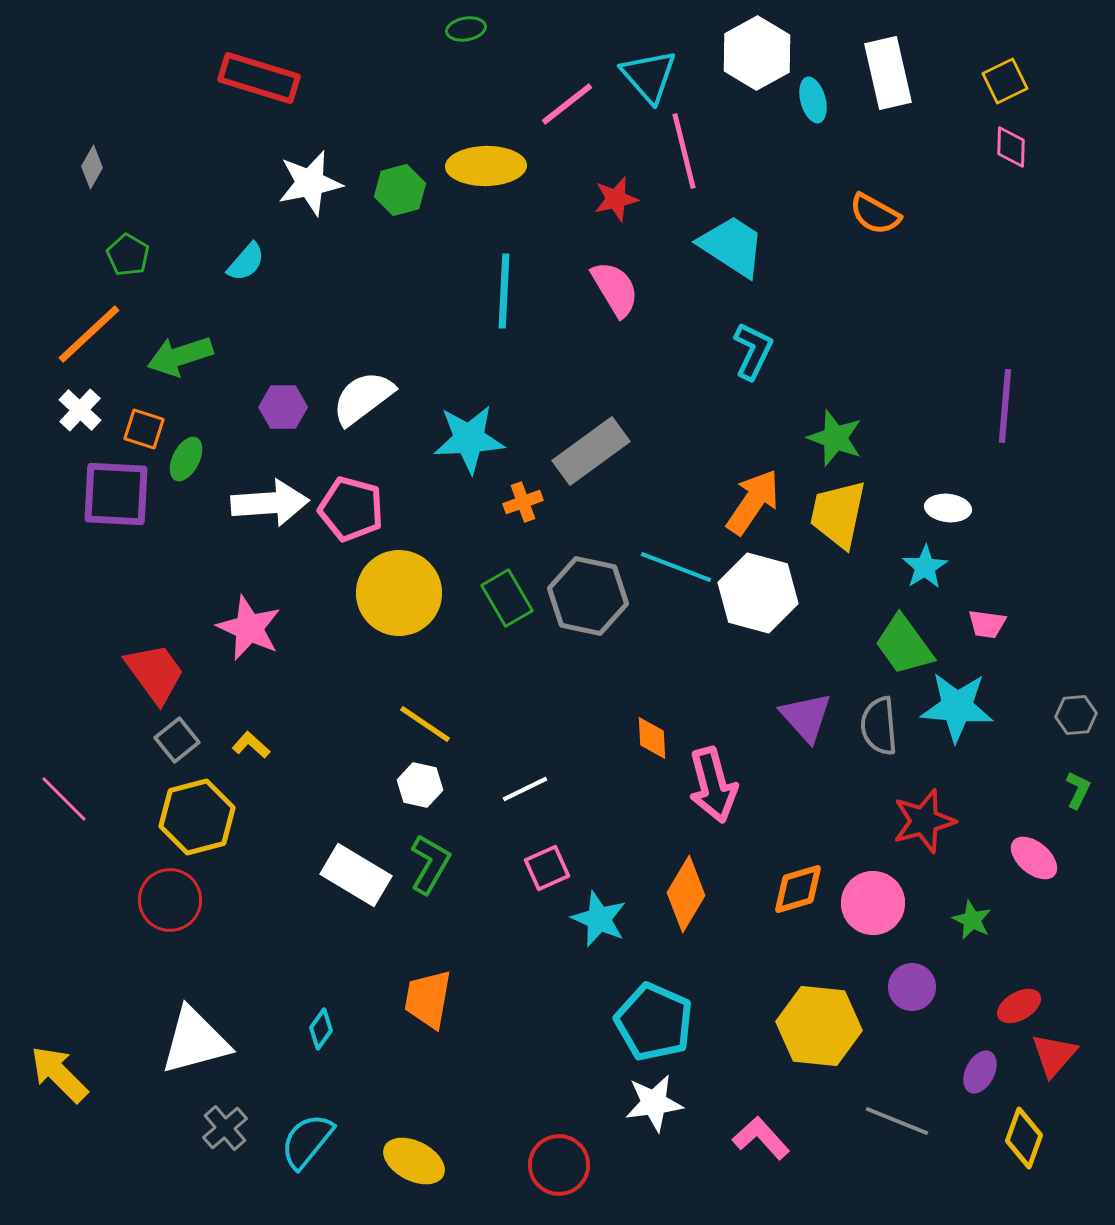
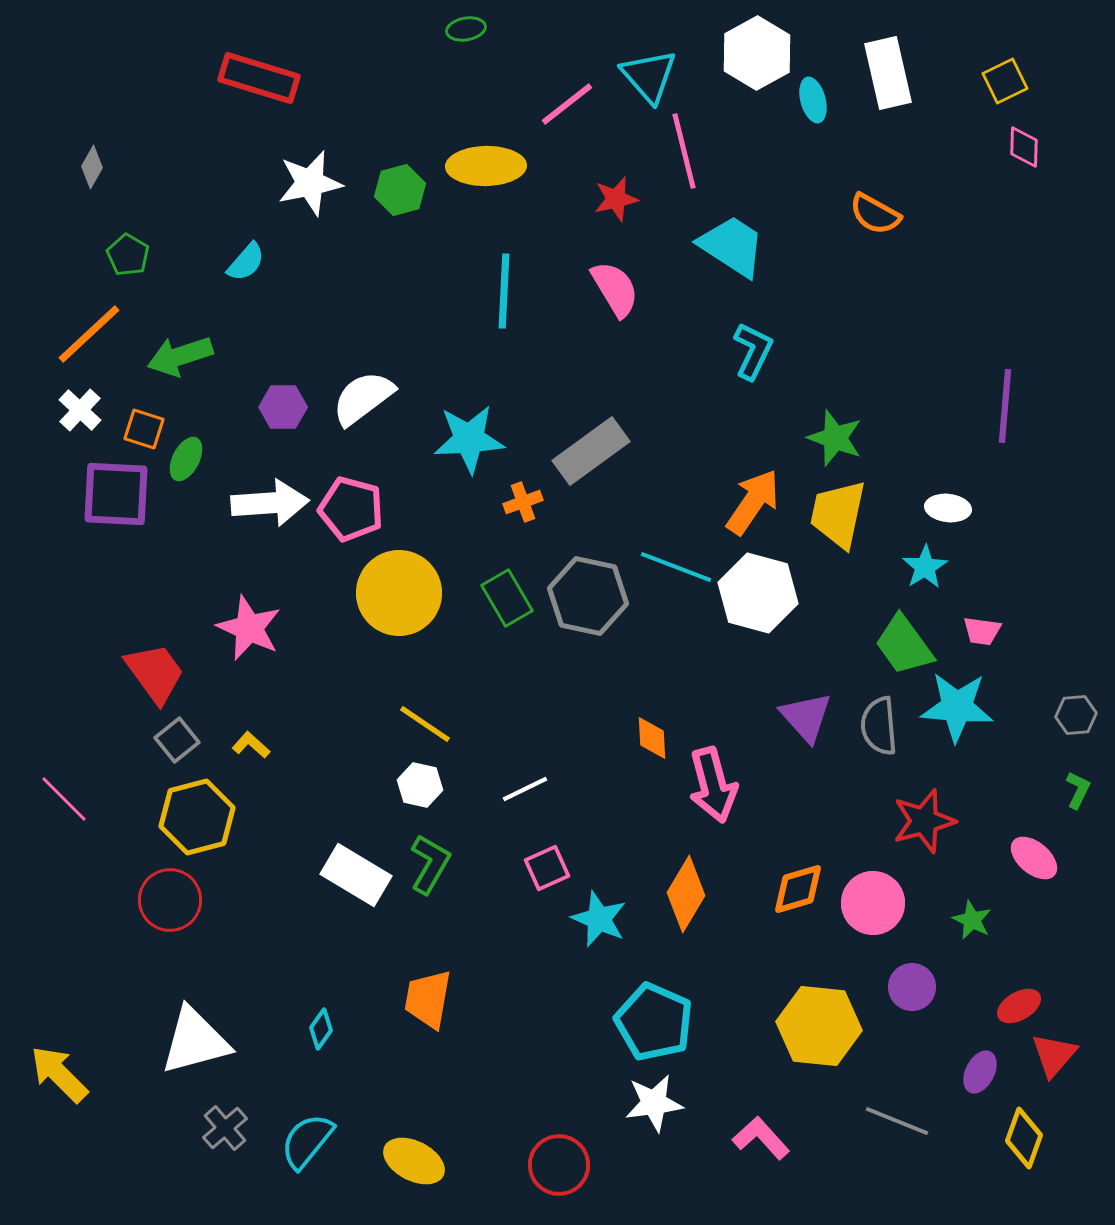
pink diamond at (1011, 147): moved 13 px right
pink trapezoid at (987, 624): moved 5 px left, 7 px down
